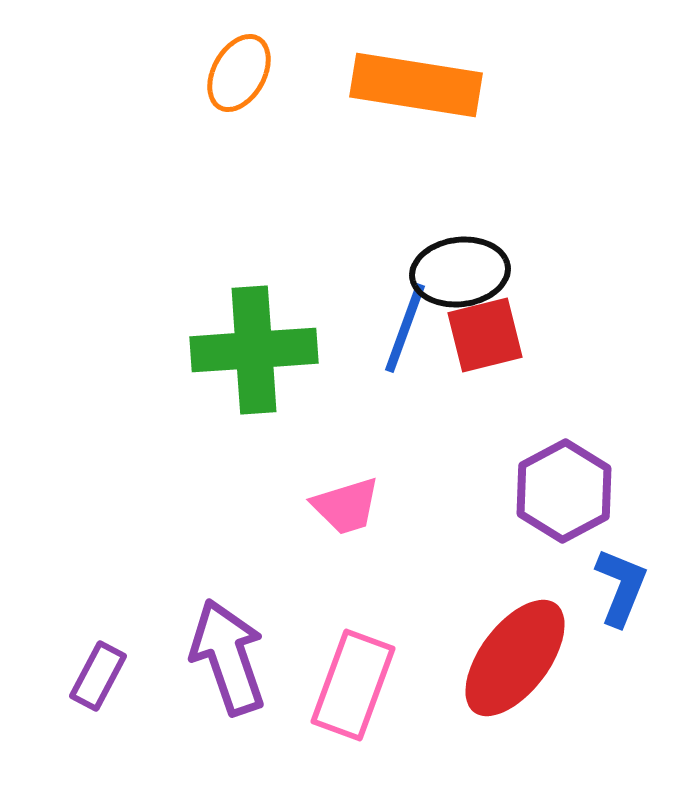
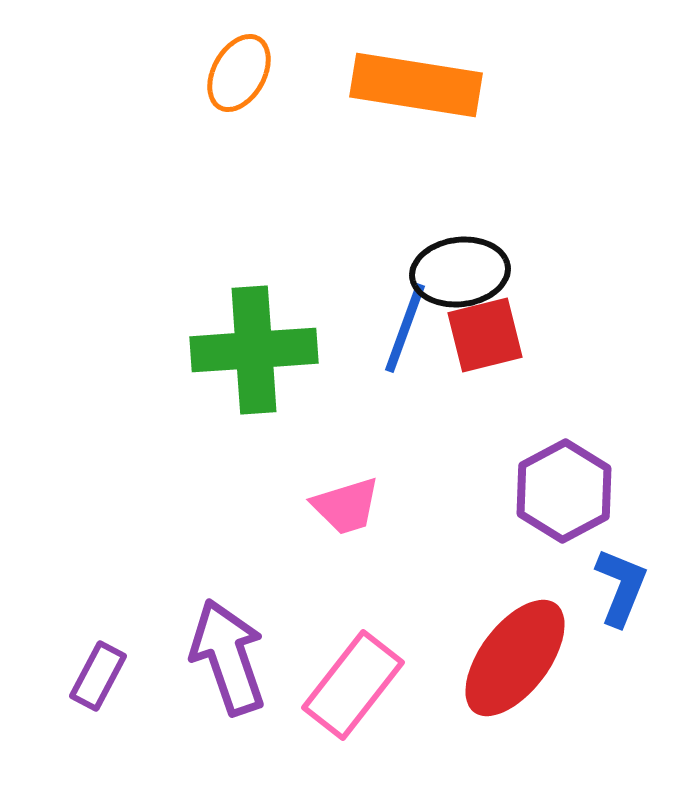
pink rectangle: rotated 18 degrees clockwise
